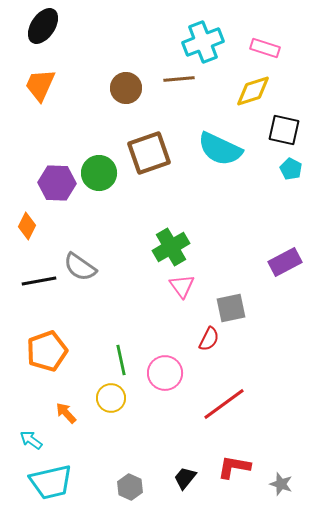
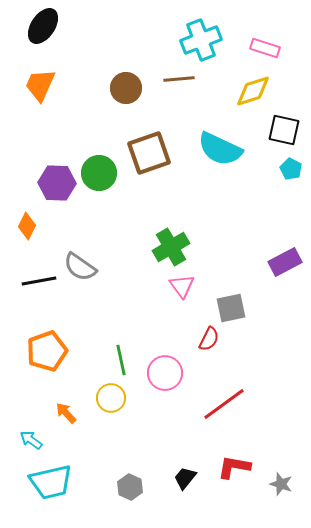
cyan cross: moved 2 px left, 2 px up
